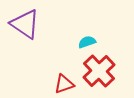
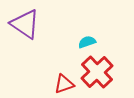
red cross: moved 2 px left, 1 px down
